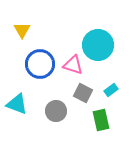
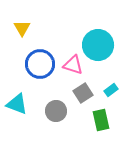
yellow triangle: moved 2 px up
gray square: rotated 30 degrees clockwise
